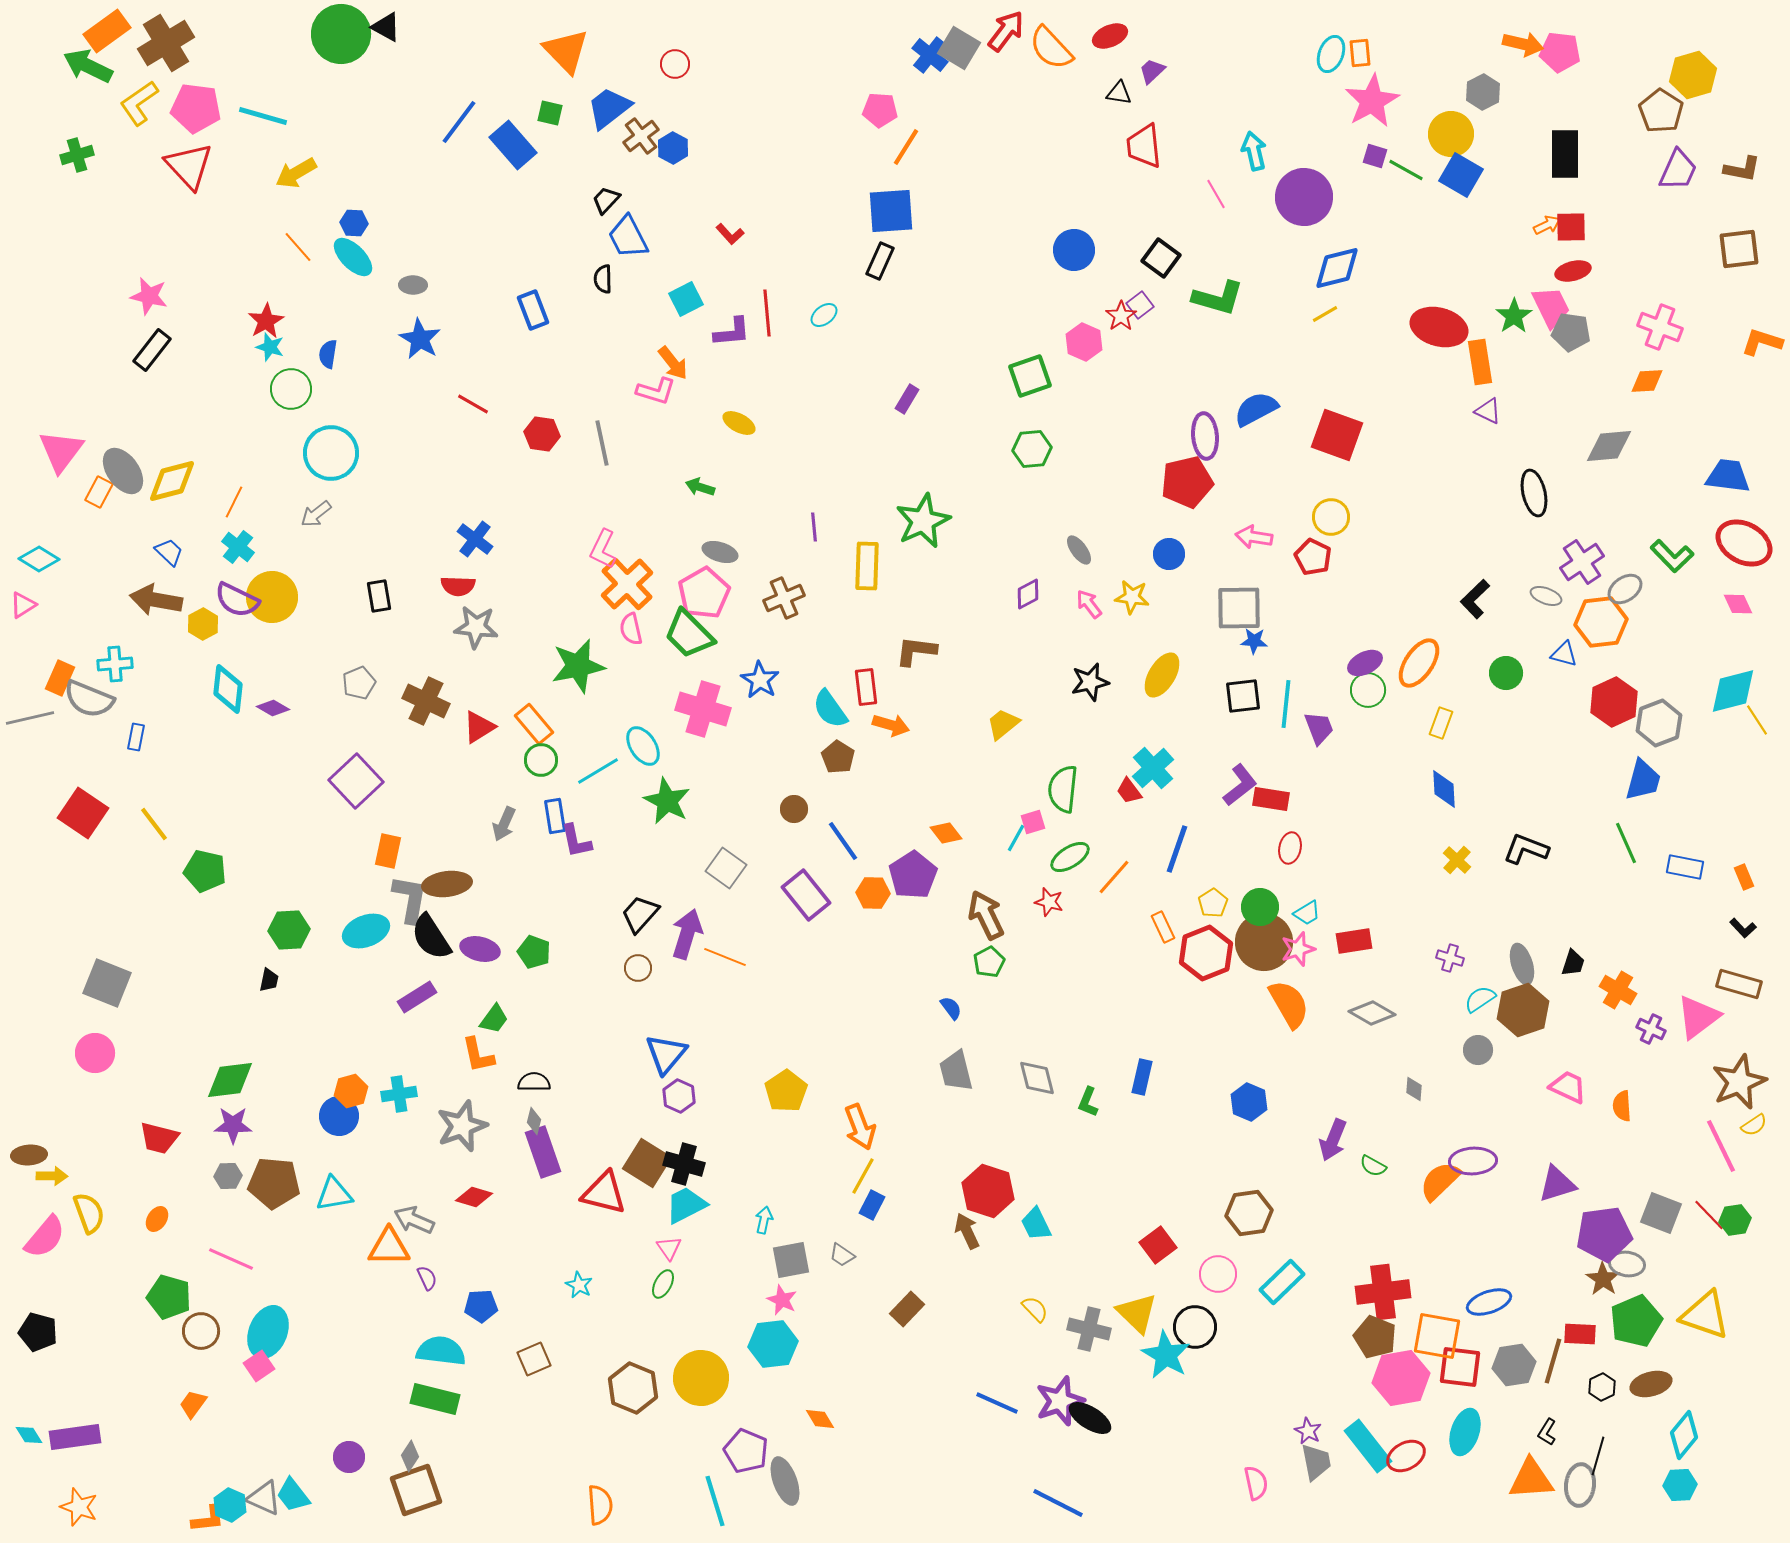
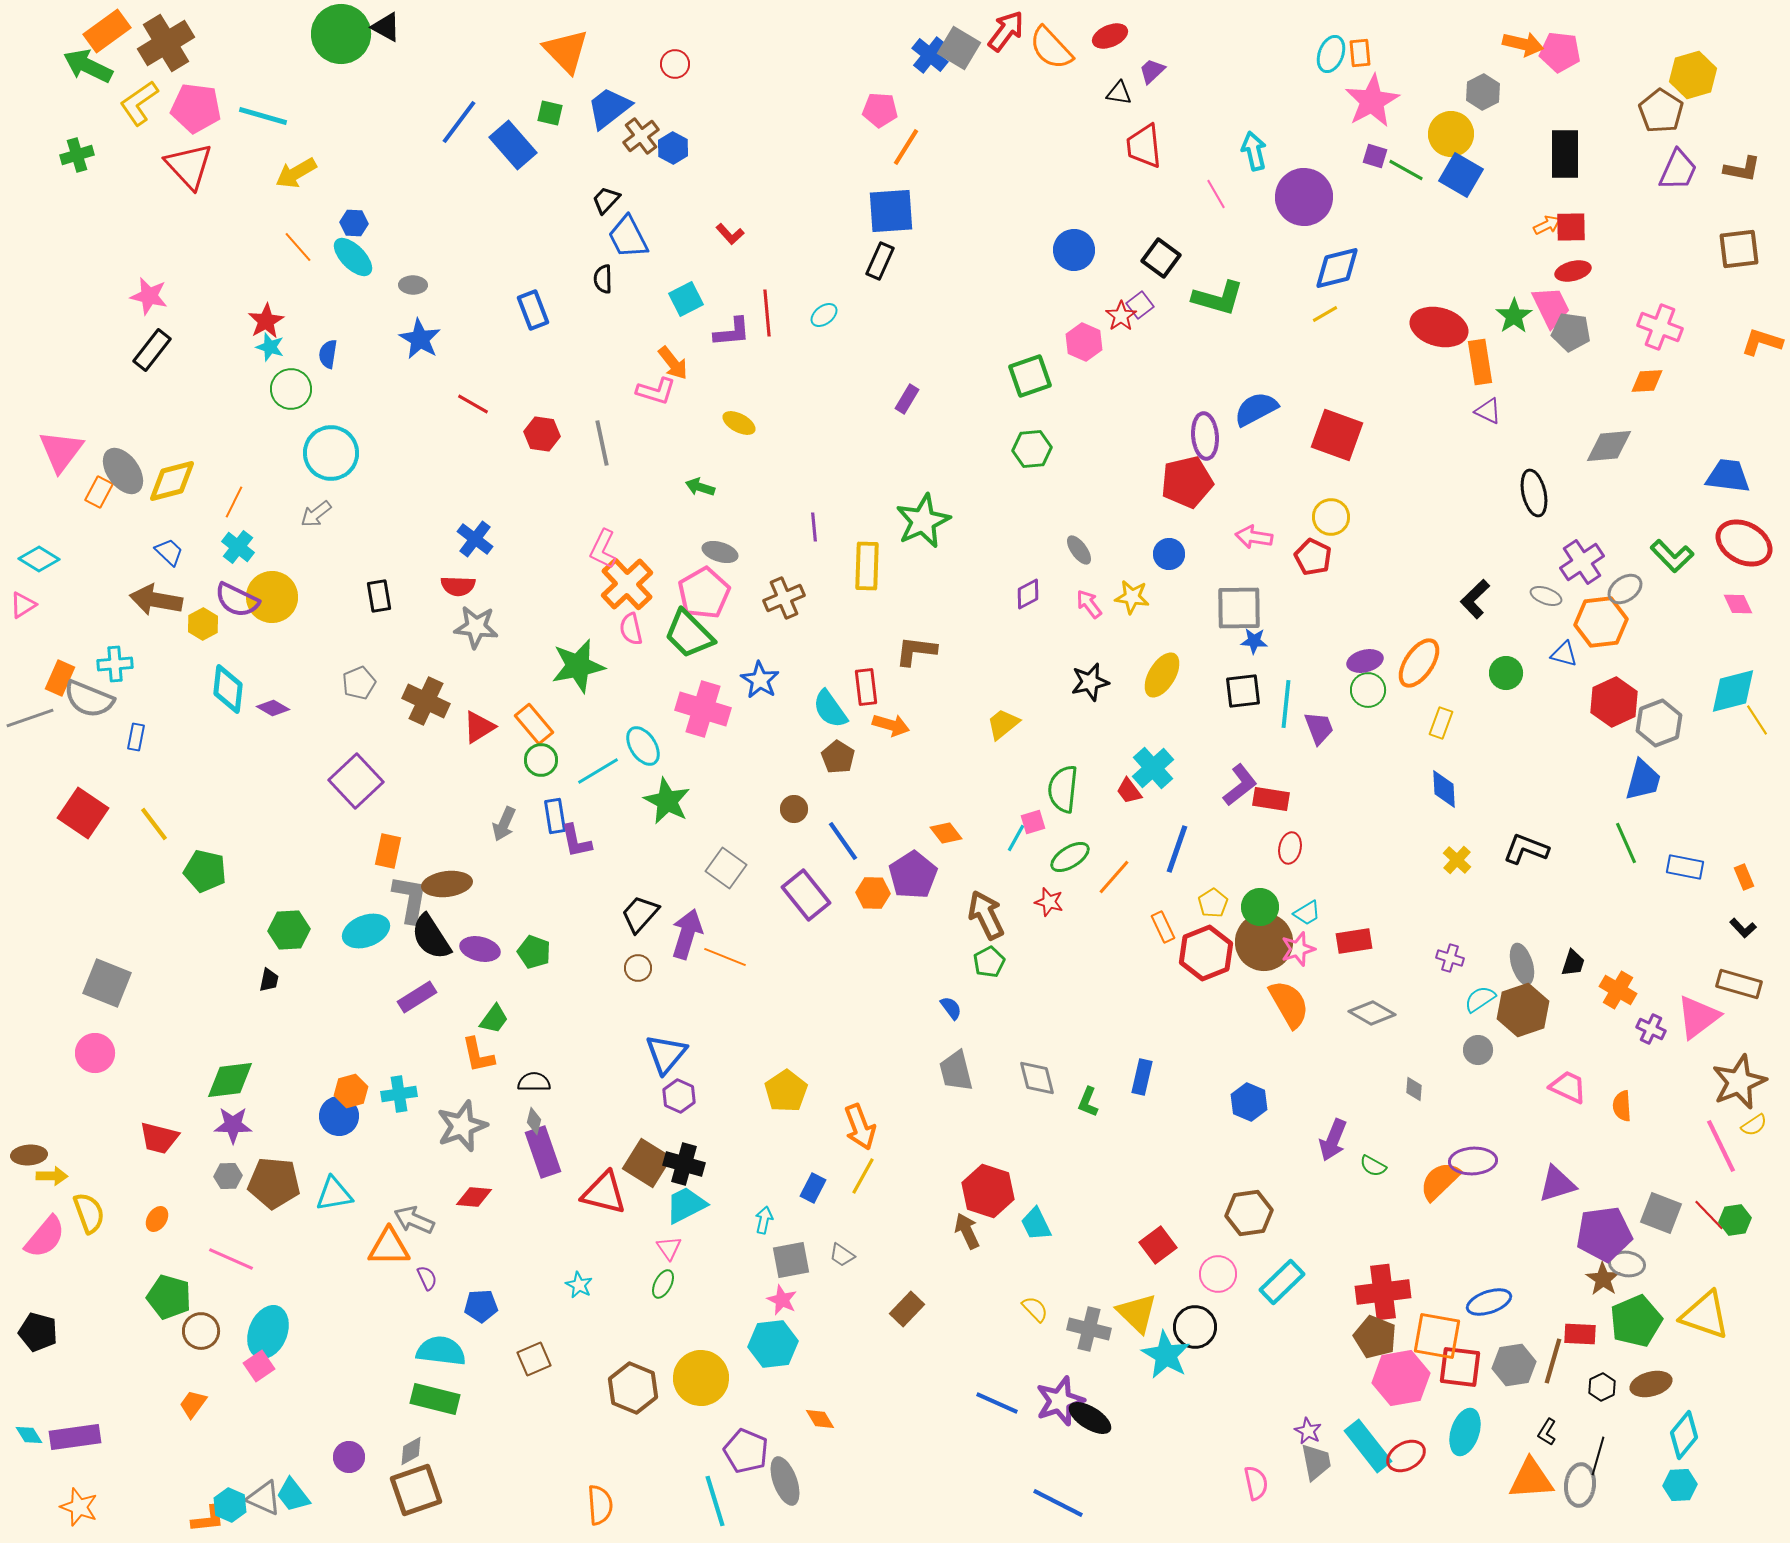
purple ellipse at (1365, 663): moved 2 px up; rotated 12 degrees clockwise
black square at (1243, 696): moved 5 px up
gray line at (30, 718): rotated 6 degrees counterclockwise
red diamond at (474, 1197): rotated 12 degrees counterclockwise
blue rectangle at (872, 1205): moved 59 px left, 17 px up
gray diamond at (410, 1456): moved 1 px right, 5 px up; rotated 28 degrees clockwise
